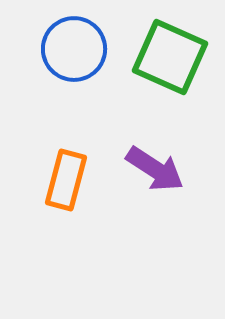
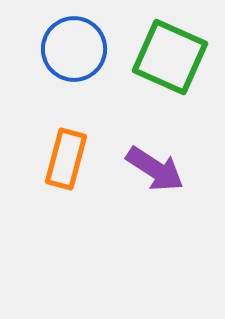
orange rectangle: moved 21 px up
